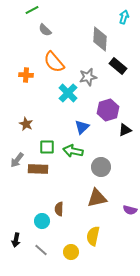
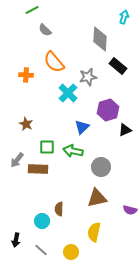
yellow semicircle: moved 1 px right, 4 px up
